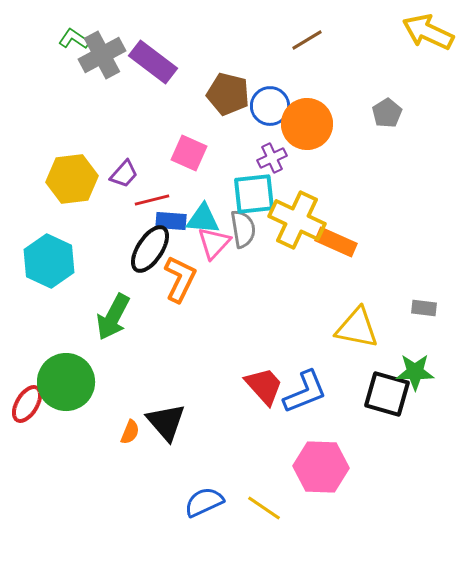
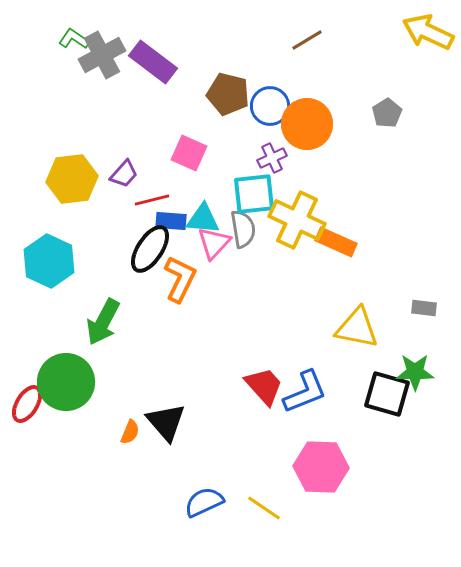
green arrow: moved 10 px left, 5 px down
